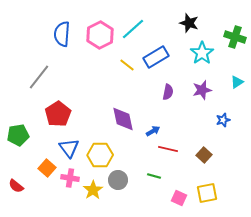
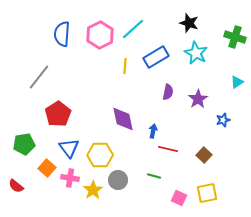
cyan star: moved 6 px left; rotated 10 degrees counterclockwise
yellow line: moved 2 px left, 1 px down; rotated 56 degrees clockwise
purple star: moved 4 px left, 9 px down; rotated 18 degrees counterclockwise
blue arrow: rotated 48 degrees counterclockwise
green pentagon: moved 6 px right, 9 px down
